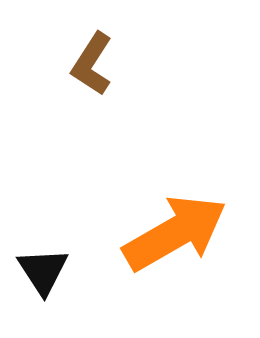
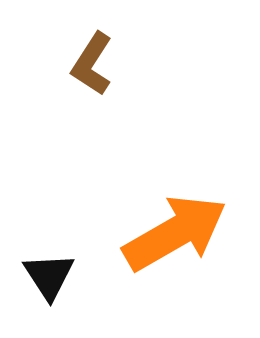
black triangle: moved 6 px right, 5 px down
